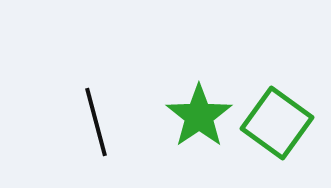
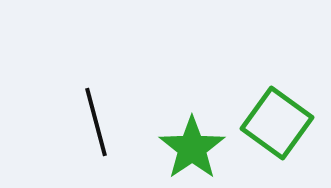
green star: moved 7 px left, 32 px down
